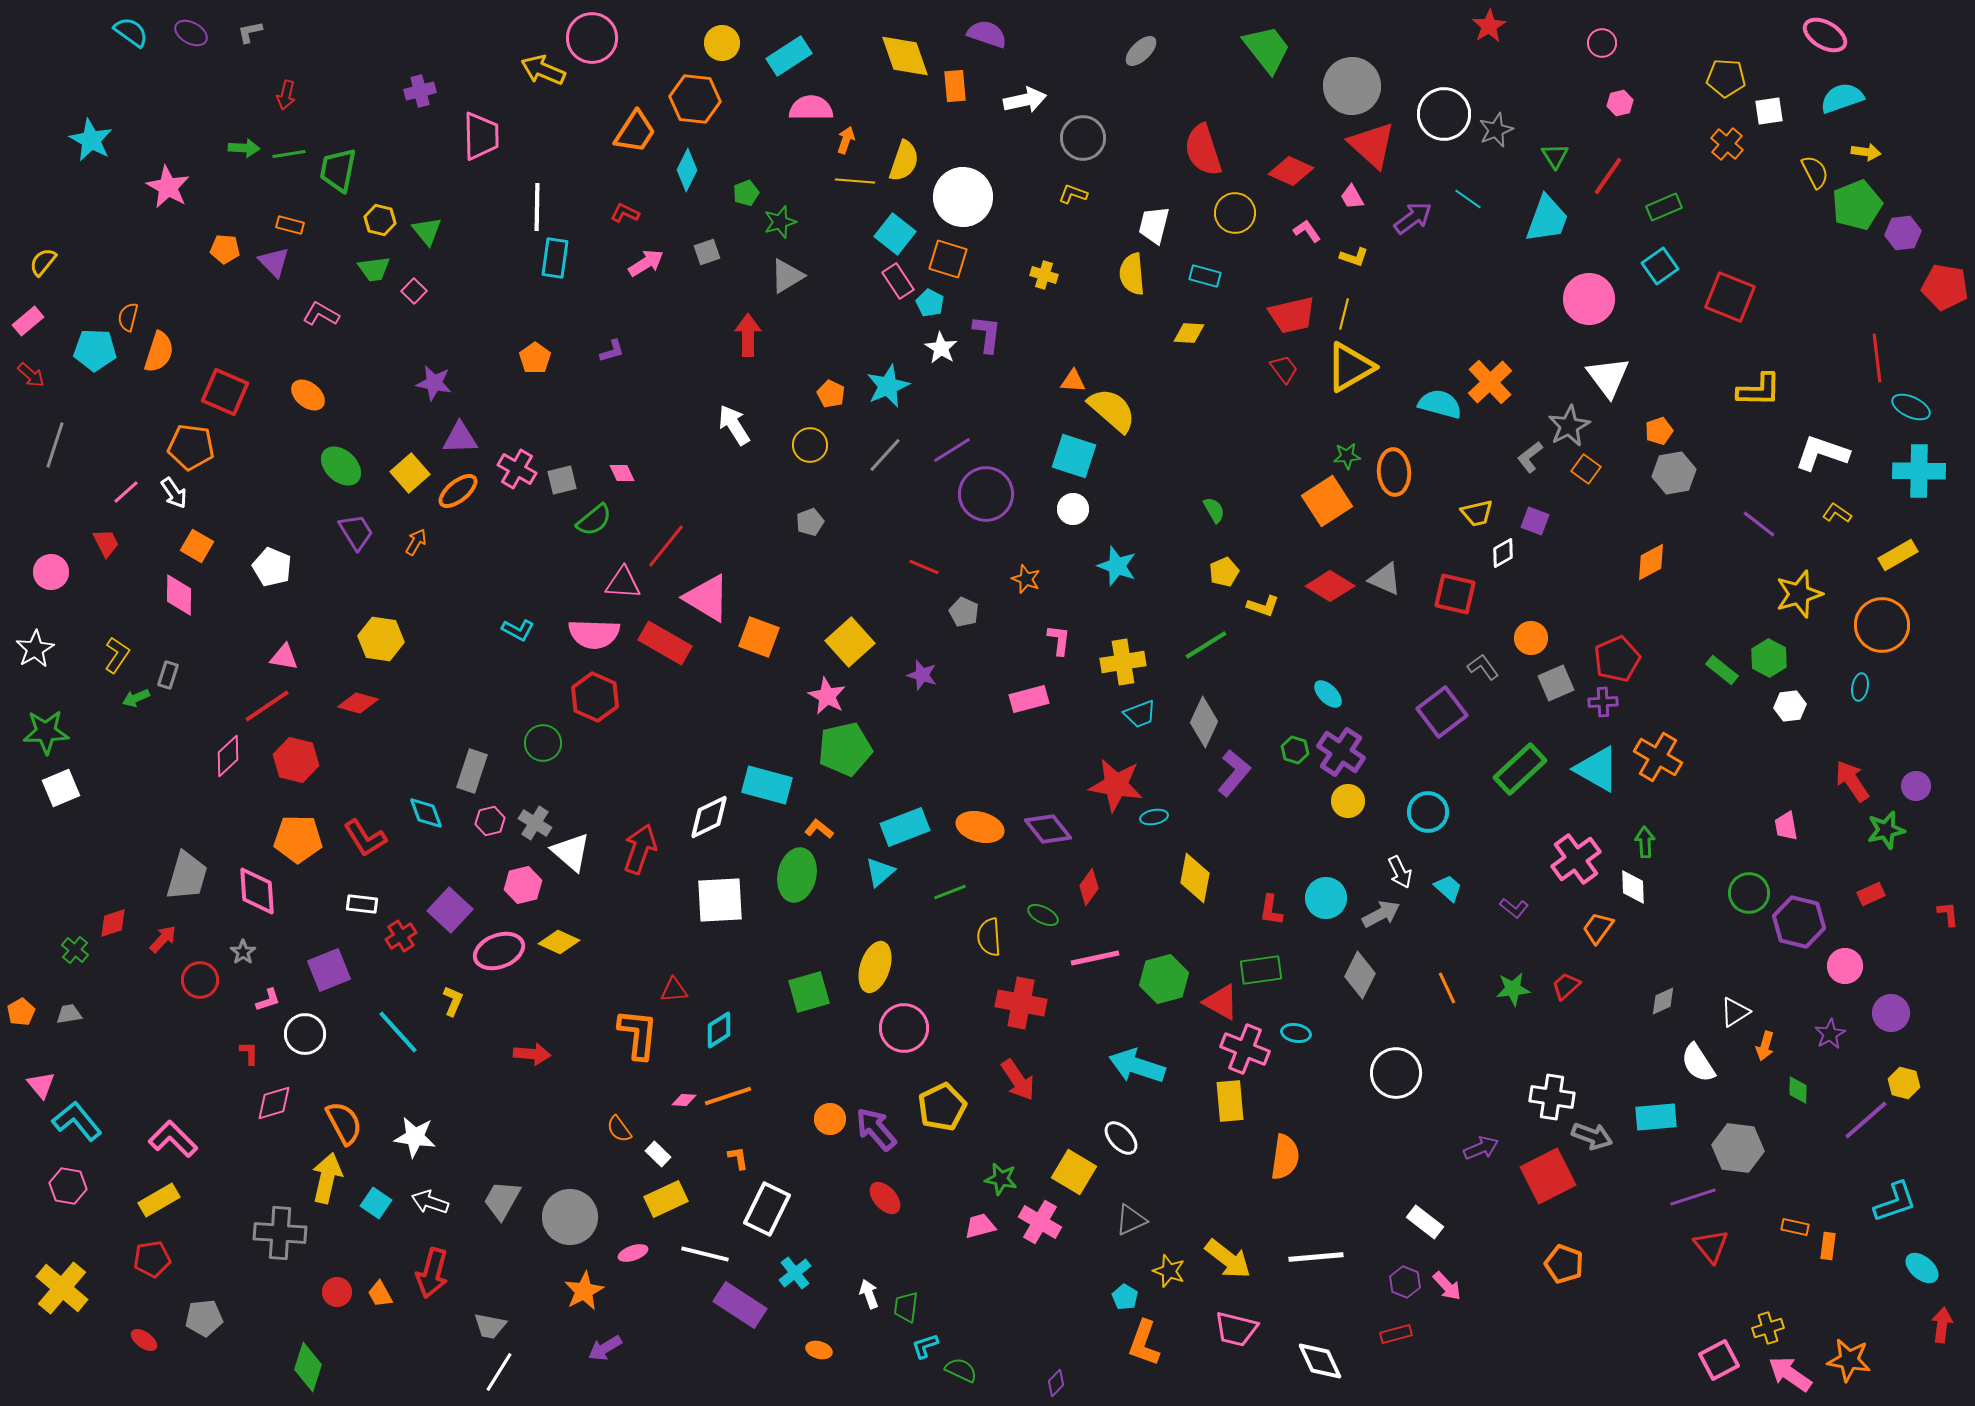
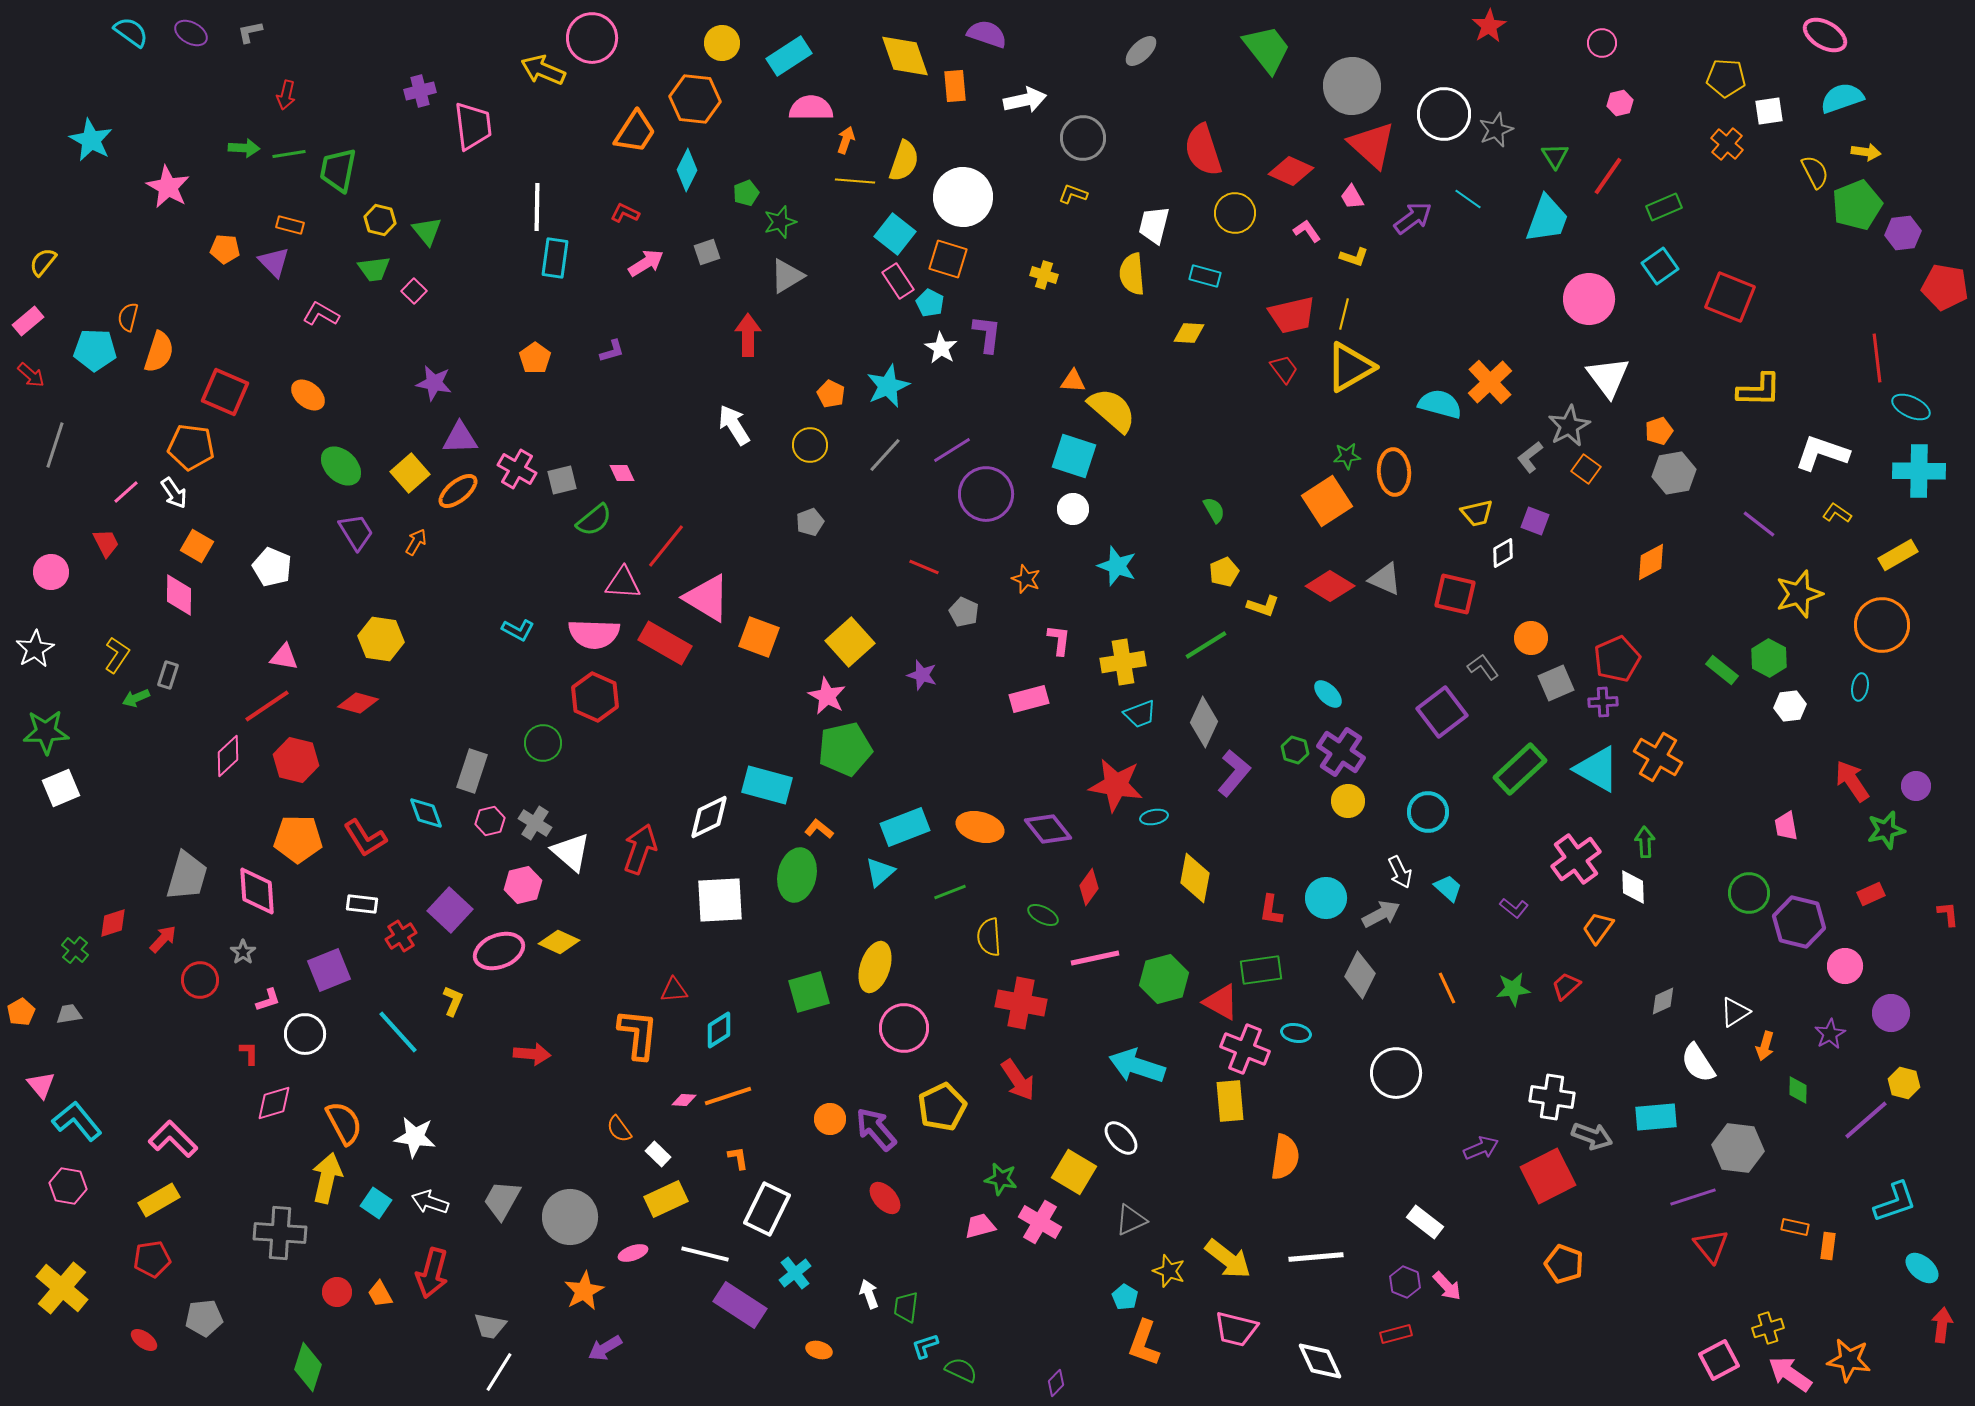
pink trapezoid at (481, 136): moved 8 px left, 10 px up; rotated 6 degrees counterclockwise
